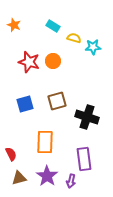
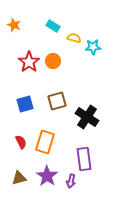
red star: rotated 20 degrees clockwise
black cross: rotated 15 degrees clockwise
orange rectangle: rotated 15 degrees clockwise
red semicircle: moved 10 px right, 12 px up
